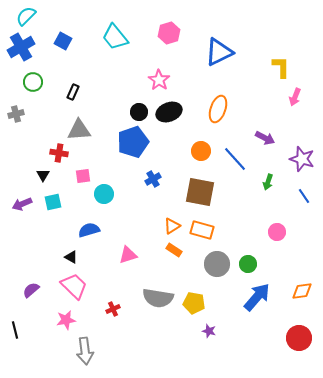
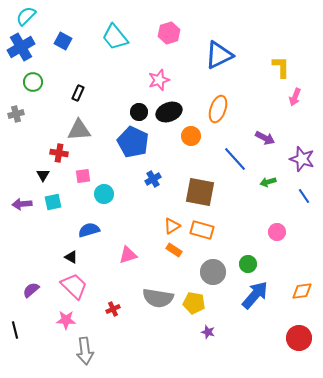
blue triangle at (219, 52): moved 3 px down
pink star at (159, 80): rotated 20 degrees clockwise
black rectangle at (73, 92): moved 5 px right, 1 px down
blue pentagon at (133, 142): rotated 28 degrees counterclockwise
orange circle at (201, 151): moved 10 px left, 15 px up
green arrow at (268, 182): rotated 56 degrees clockwise
purple arrow at (22, 204): rotated 18 degrees clockwise
gray circle at (217, 264): moved 4 px left, 8 px down
blue arrow at (257, 297): moved 2 px left, 2 px up
pink star at (66, 320): rotated 12 degrees clockwise
purple star at (209, 331): moved 1 px left, 1 px down
